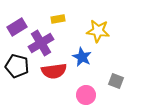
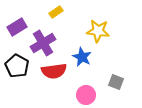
yellow rectangle: moved 2 px left, 7 px up; rotated 24 degrees counterclockwise
purple cross: moved 2 px right
black pentagon: rotated 15 degrees clockwise
gray square: moved 1 px down
